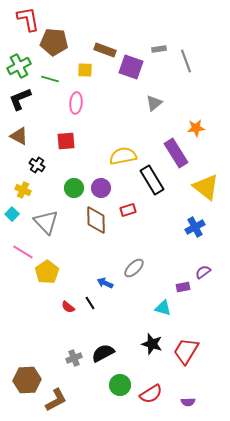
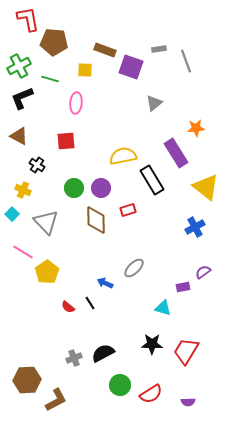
black L-shape at (20, 99): moved 2 px right, 1 px up
black star at (152, 344): rotated 15 degrees counterclockwise
